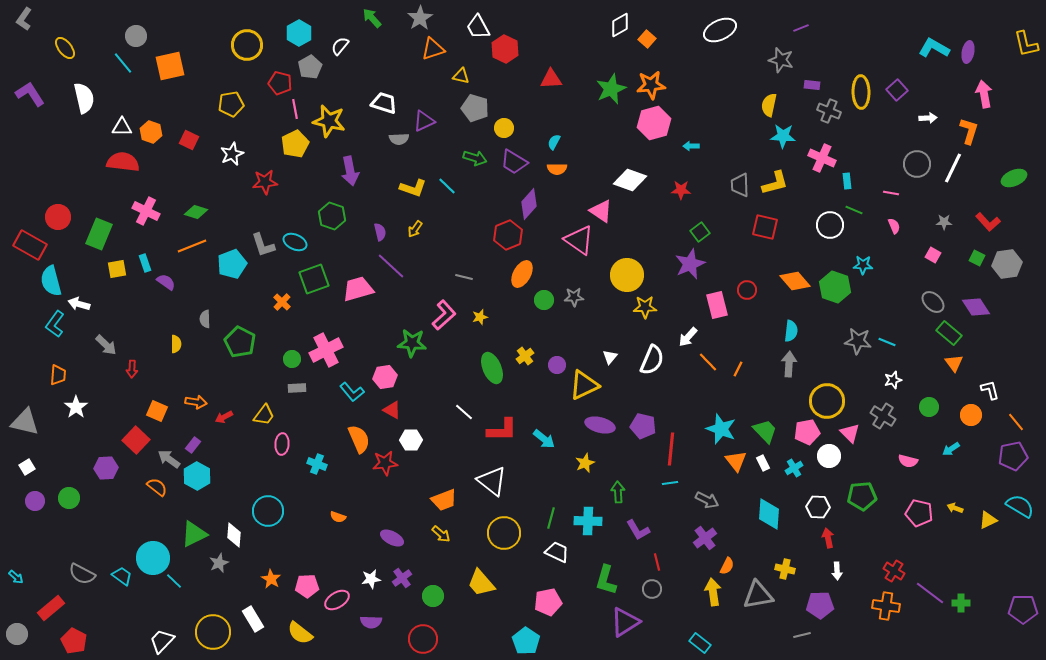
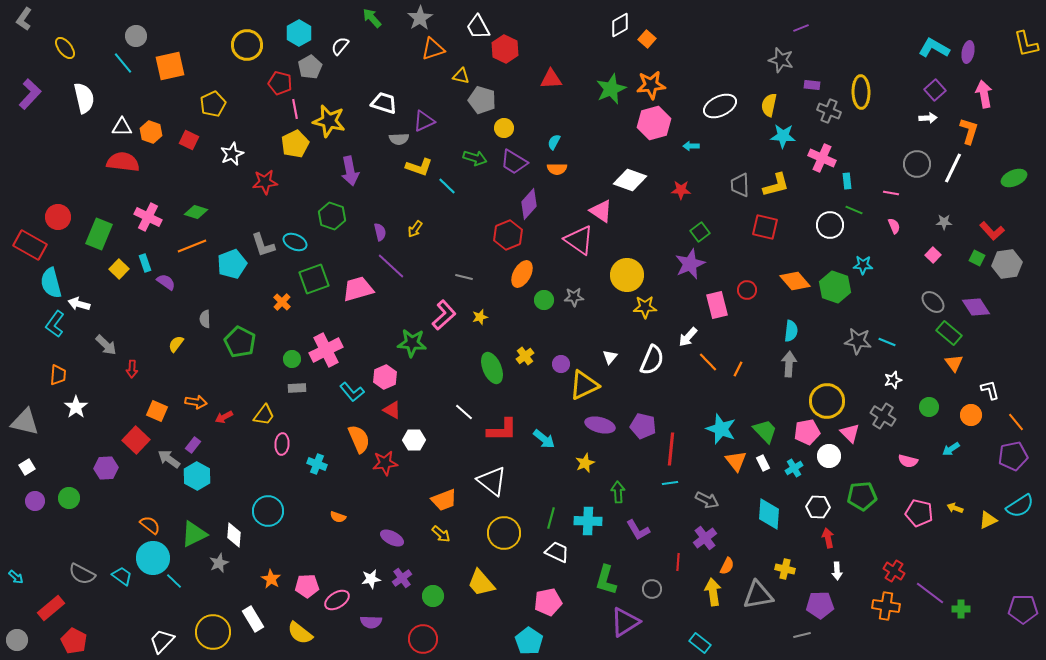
white ellipse at (720, 30): moved 76 px down
purple square at (897, 90): moved 38 px right
purple L-shape at (30, 94): rotated 76 degrees clockwise
yellow pentagon at (231, 104): moved 18 px left; rotated 15 degrees counterclockwise
gray pentagon at (475, 108): moved 7 px right, 8 px up
yellow L-shape at (775, 183): moved 1 px right, 2 px down
yellow L-shape at (413, 188): moved 6 px right, 21 px up
pink cross at (146, 211): moved 2 px right, 6 px down
red L-shape at (988, 222): moved 4 px right, 9 px down
pink square at (933, 255): rotated 14 degrees clockwise
yellow square at (117, 269): moved 2 px right; rotated 36 degrees counterclockwise
cyan semicircle at (51, 281): moved 2 px down
yellow semicircle at (176, 344): rotated 144 degrees counterclockwise
purple circle at (557, 365): moved 4 px right, 1 px up
pink hexagon at (385, 377): rotated 15 degrees counterclockwise
white hexagon at (411, 440): moved 3 px right
orange semicircle at (157, 487): moved 7 px left, 38 px down
cyan semicircle at (1020, 506): rotated 116 degrees clockwise
red line at (657, 562): moved 21 px right; rotated 18 degrees clockwise
green cross at (961, 603): moved 6 px down
gray circle at (17, 634): moved 6 px down
cyan pentagon at (526, 641): moved 3 px right
